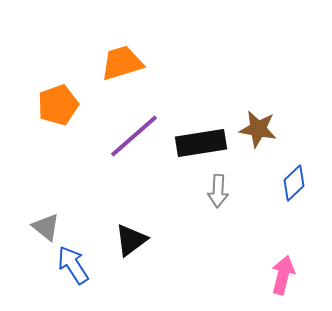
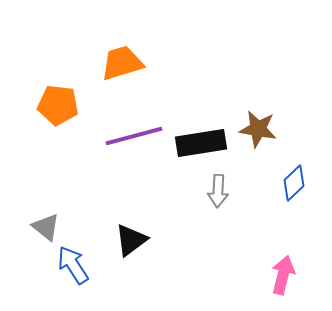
orange pentagon: rotated 27 degrees clockwise
purple line: rotated 26 degrees clockwise
